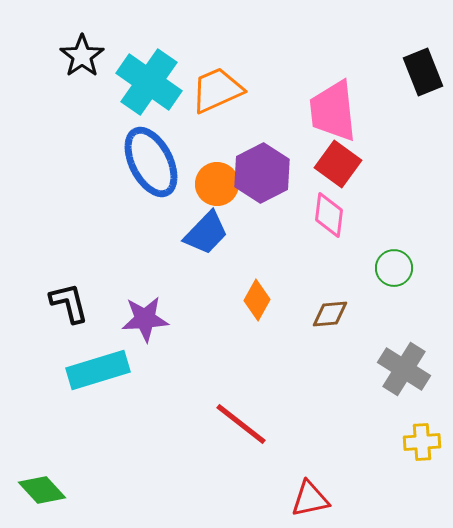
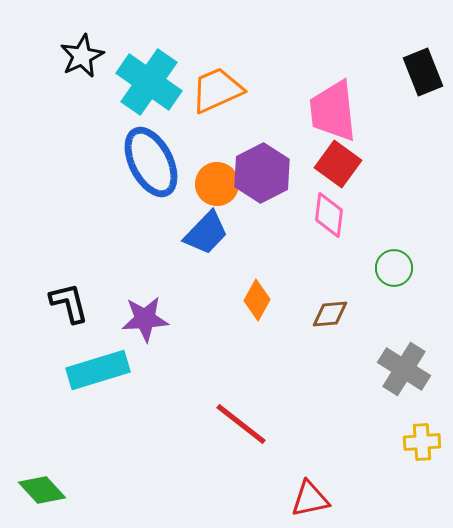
black star: rotated 9 degrees clockwise
